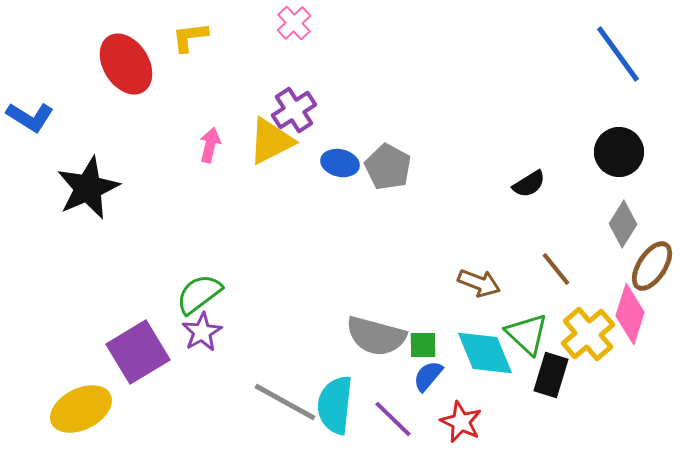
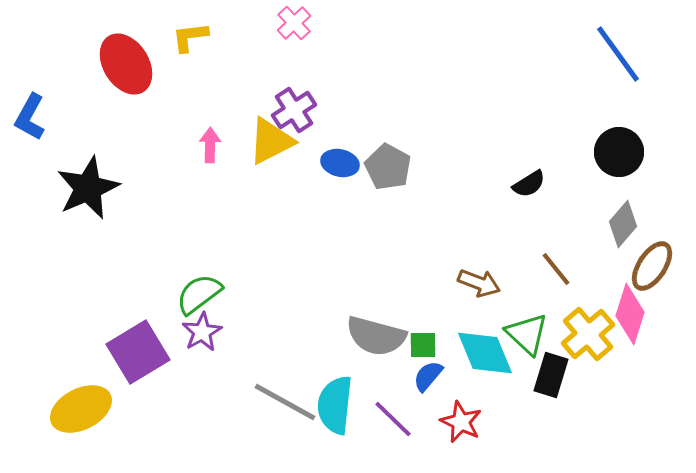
blue L-shape: rotated 87 degrees clockwise
pink arrow: rotated 12 degrees counterclockwise
gray diamond: rotated 9 degrees clockwise
